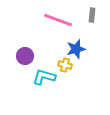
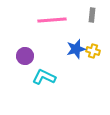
pink line: moved 6 px left; rotated 24 degrees counterclockwise
yellow cross: moved 28 px right, 14 px up
cyan L-shape: rotated 10 degrees clockwise
